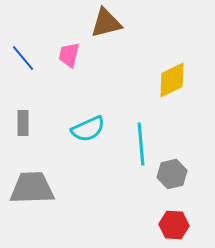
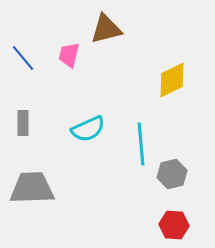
brown triangle: moved 6 px down
